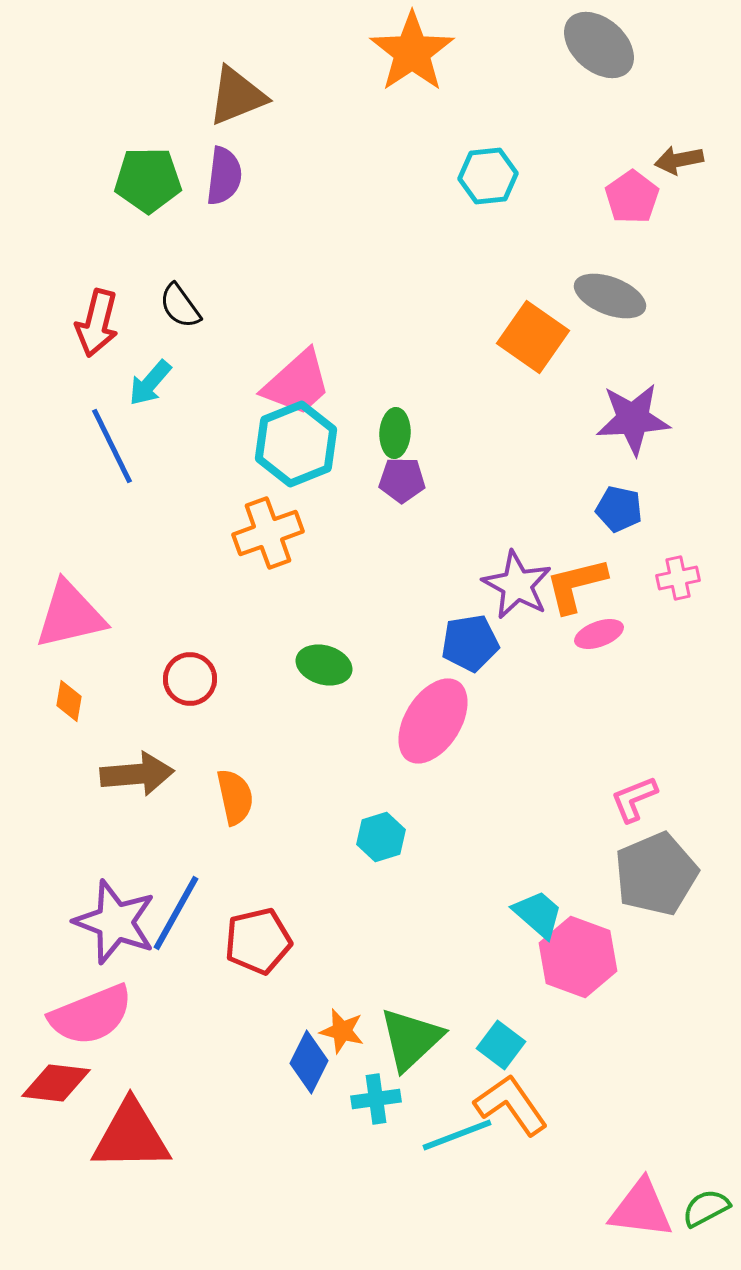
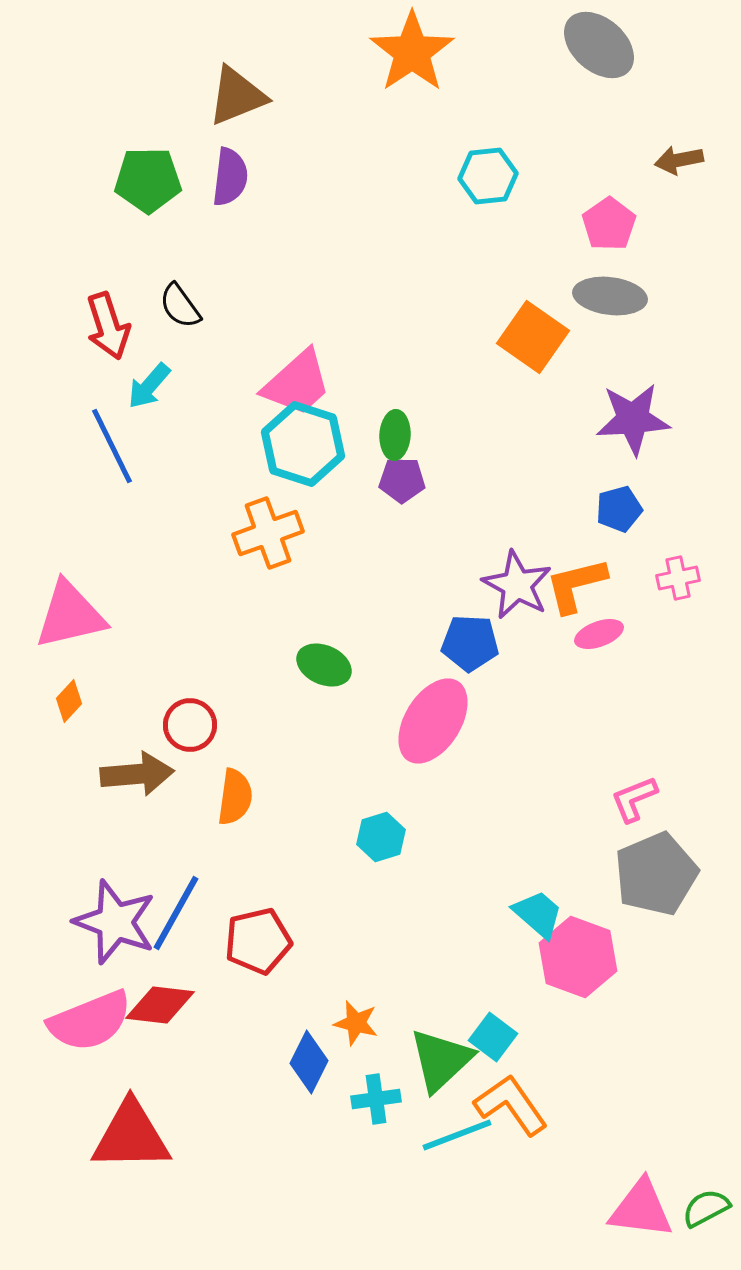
purple semicircle at (224, 176): moved 6 px right, 1 px down
pink pentagon at (632, 197): moved 23 px left, 27 px down
gray ellipse at (610, 296): rotated 14 degrees counterclockwise
red arrow at (97, 323): moved 11 px right, 3 px down; rotated 32 degrees counterclockwise
cyan arrow at (150, 383): moved 1 px left, 3 px down
green ellipse at (395, 433): moved 2 px down
cyan hexagon at (296, 444): moved 7 px right; rotated 20 degrees counterclockwise
blue pentagon at (619, 509): rotated 27 degrees counterclockwise
blue pentagon at (470, 643): rotated 12 degrees clockwise
green ellipse at (324, 665): rotated 8 degrees clockwise
red circle at (190, 679): moved 46 px down
orange diamond at (69, 701): rotated 33 degrees clockwise
orange semicircle at (235, 797): rotated 20 degrees clockwise
pink semicircle at (91, 1015): moved 1 px left, 6 px down
orange star at (342, 1031): moved 14 px right, 8 px up
green triangle at (411, 1039): moved 30 px right, 21 px down
cyan square at (501, 1045): moved 8 px left, 8 px up
red diamond at (56, 1083): moved 104 px right, 78 px up
